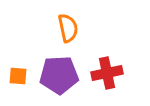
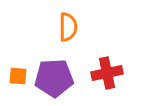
orange semicircle: moved 1 px up; rotated 12 degrees clockwise
purple pentagon: moved 5 px left, 3 px down
